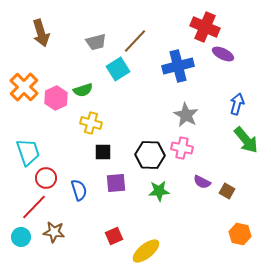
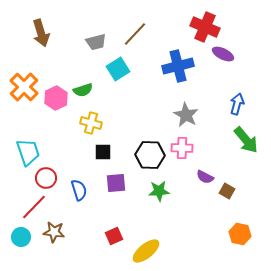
brown line: moved 7 px up
pink cross: rotated 10 degrees counterclockwise
purple semicircle: moved 3 px right, 5 px up
